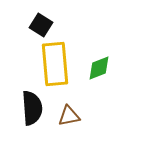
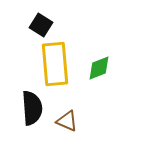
brown triangle: moved 2 px left, 5 px down; rotated 35 degrees clockwise
